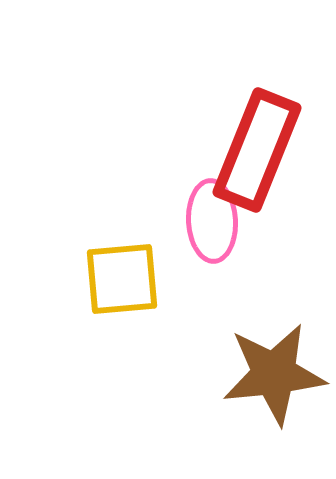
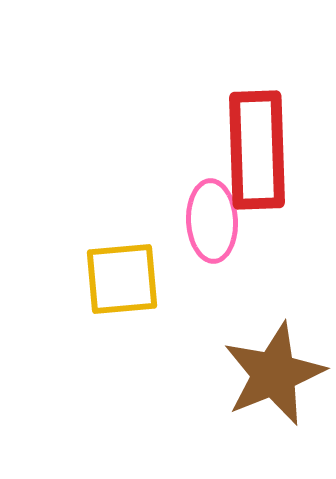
red rectangle: rotated 24 degrees counterclockwise
brown star: rotated 16 degrees counterclockwise
